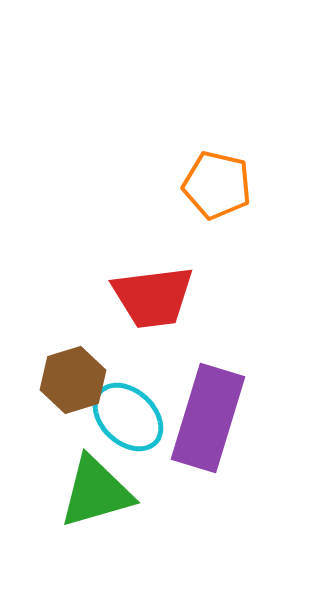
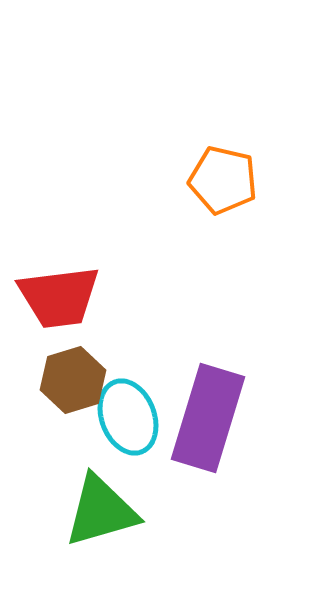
orange pentagon: moved 6 px right, 5 px up
red trapezoid: moved 94 px left
cyan ellipse: rotated 26 degrees clockwise
green triangle: moved 5 px right, 19 px down
